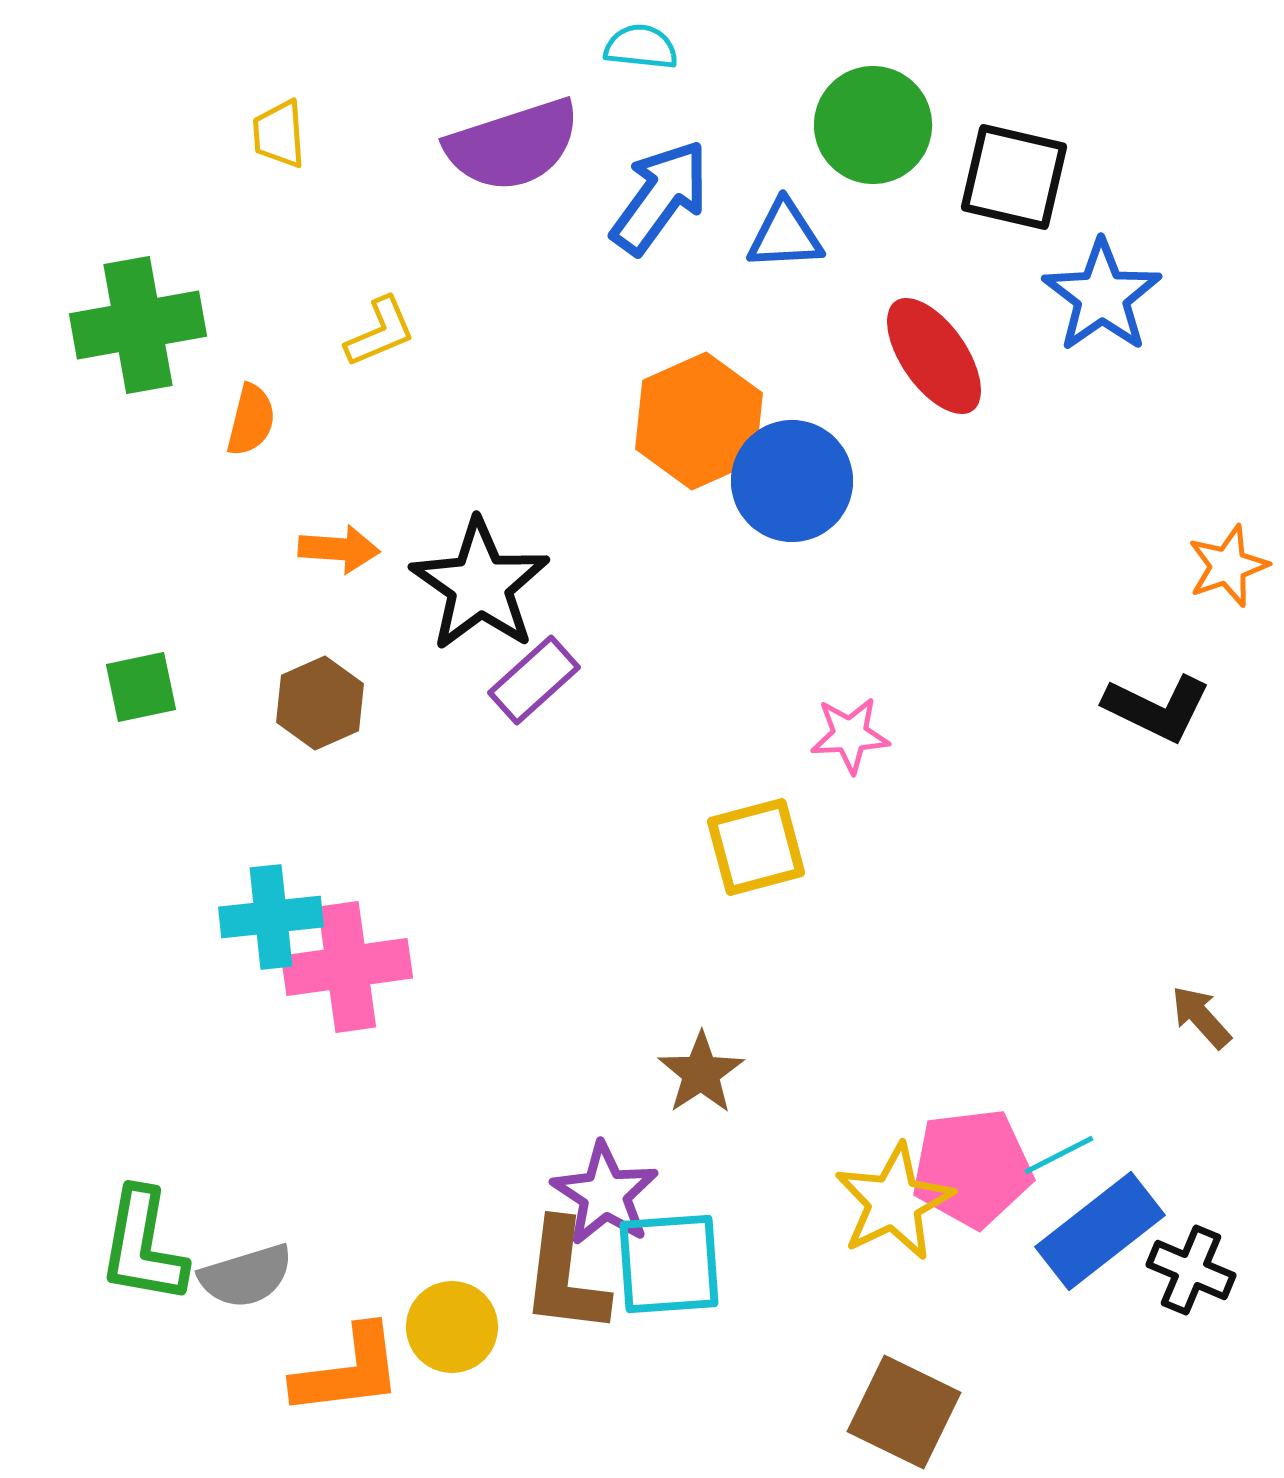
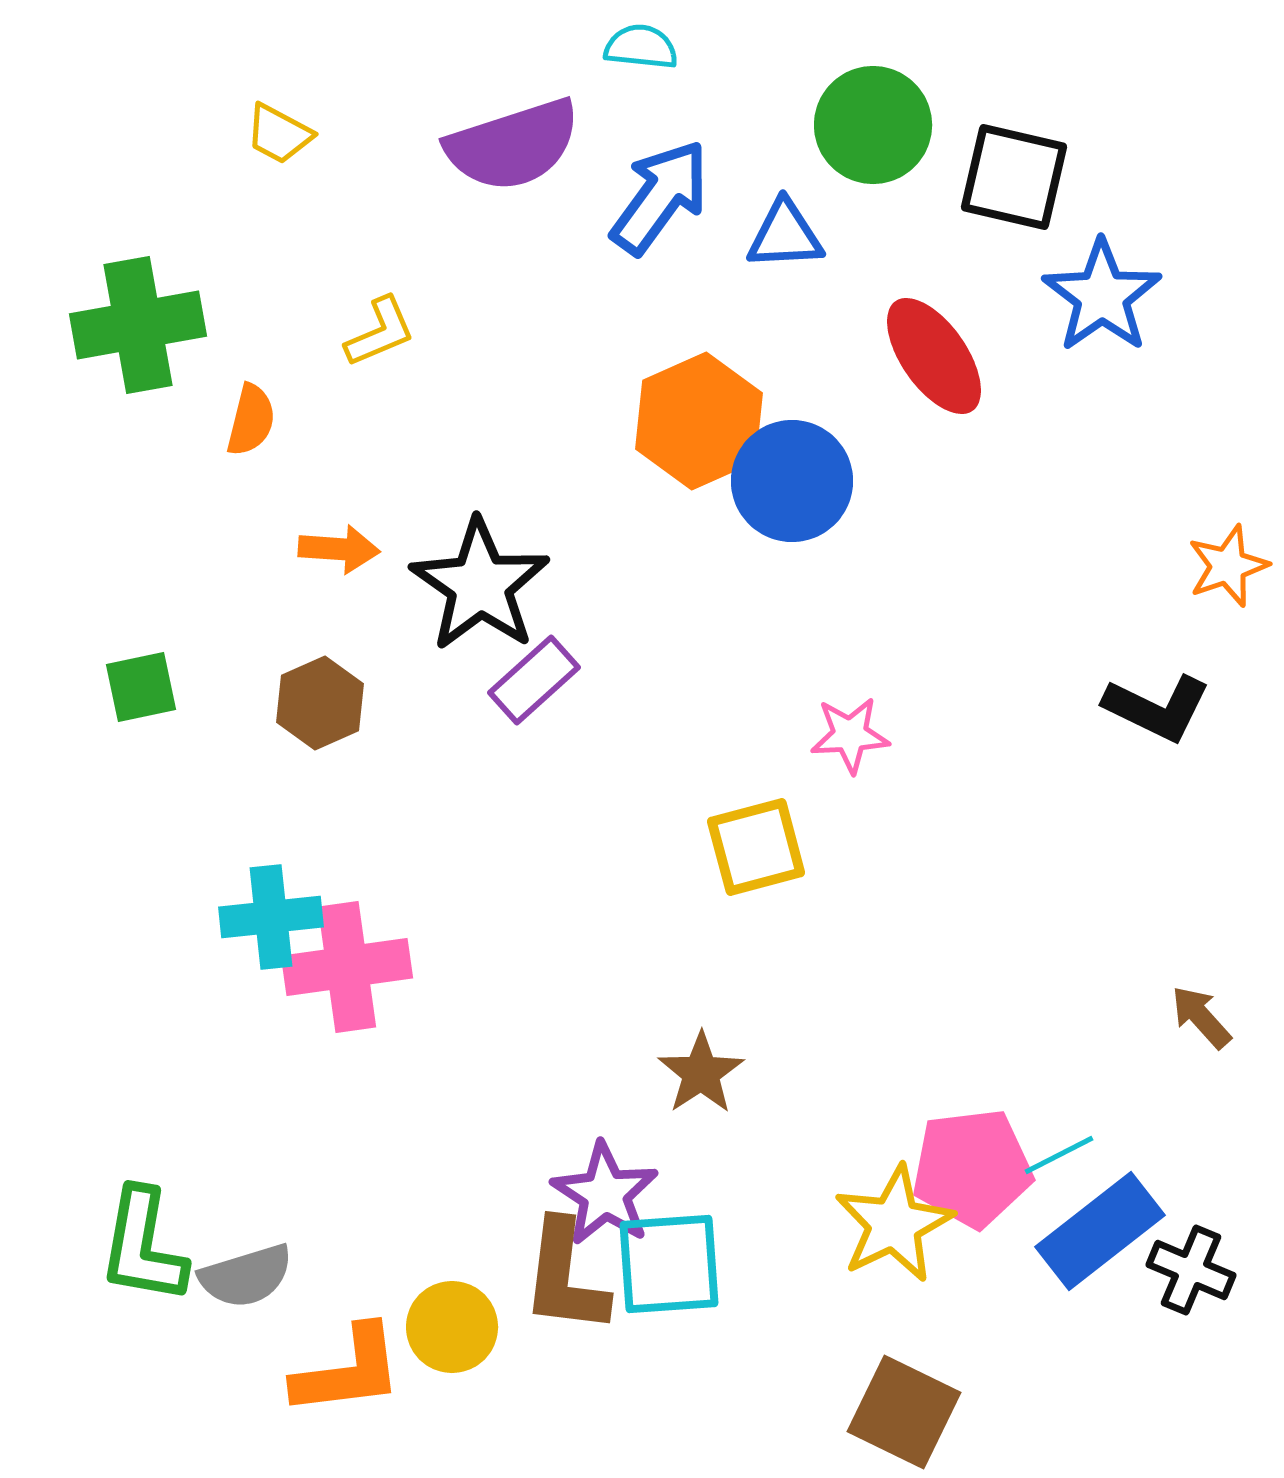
yellow trapezoid: rotated 58 degrees counterclockwise
yellow star: moved 22 px down
